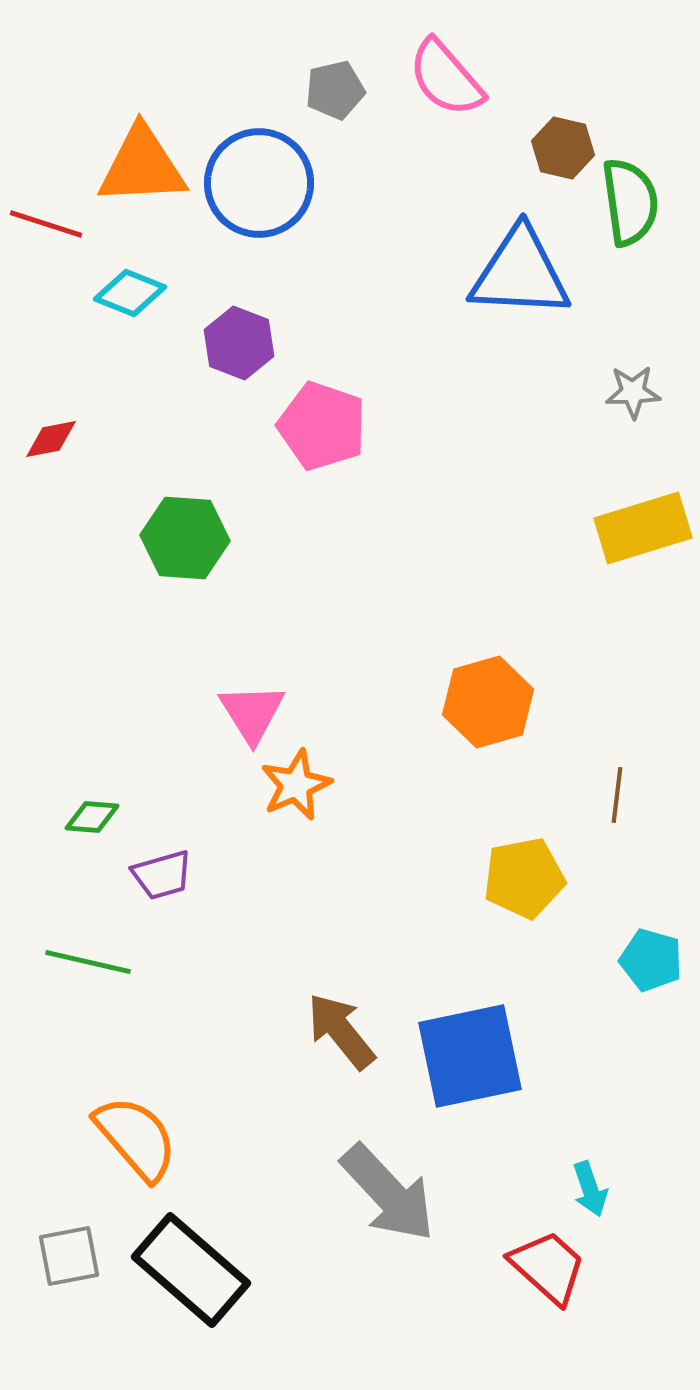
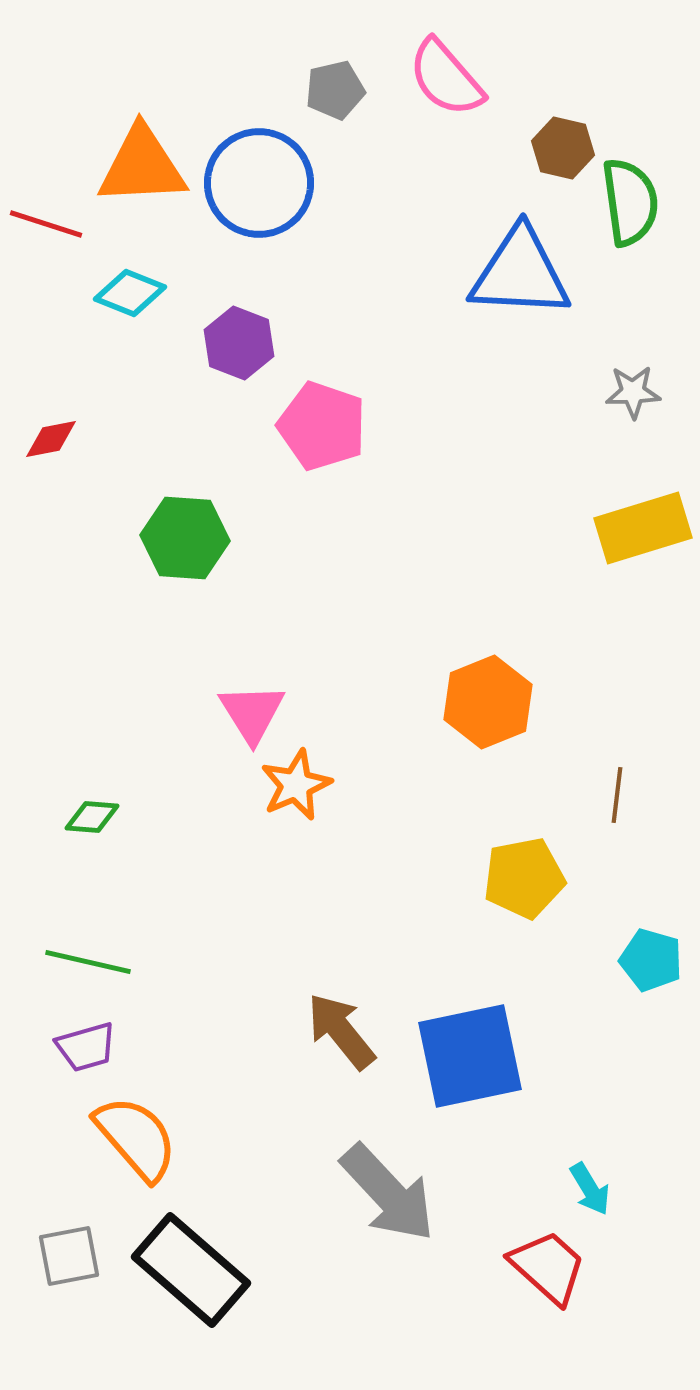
orange hexagon: rotated 6 degrees counterclockwise
purple trapezoid: moved 76 px left, 172 px down
cyan arrow: rotated 12 degrees counterclockwise
